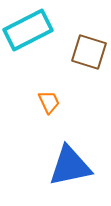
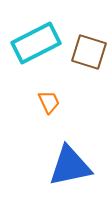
cyan rectangle: moved 8 px right, 13 px down
